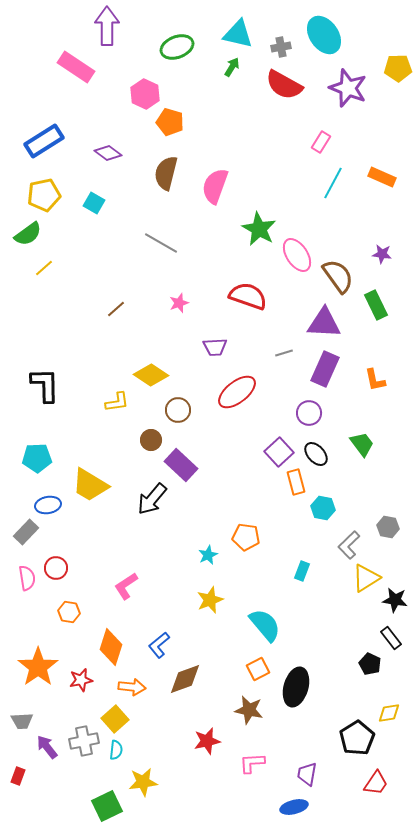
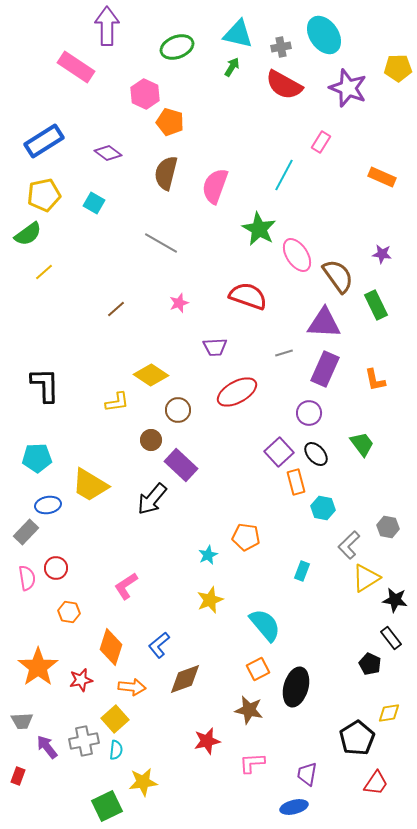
cyan line at (333, 183): moved 49 px left, 8 px up
yellow line at (44, 268): moved 4 px down
red ellipse at (237, 392): rotated 9 degrees clockwise
